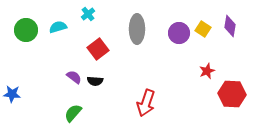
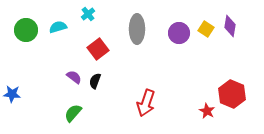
yellow square: moved 3 px right
red star: moved 40 px down; rotated 21 degrees counterclockwise
black semicircle: rotated 105 degrees clockwise
red hexagon: rotated 20 degrees clockwise
